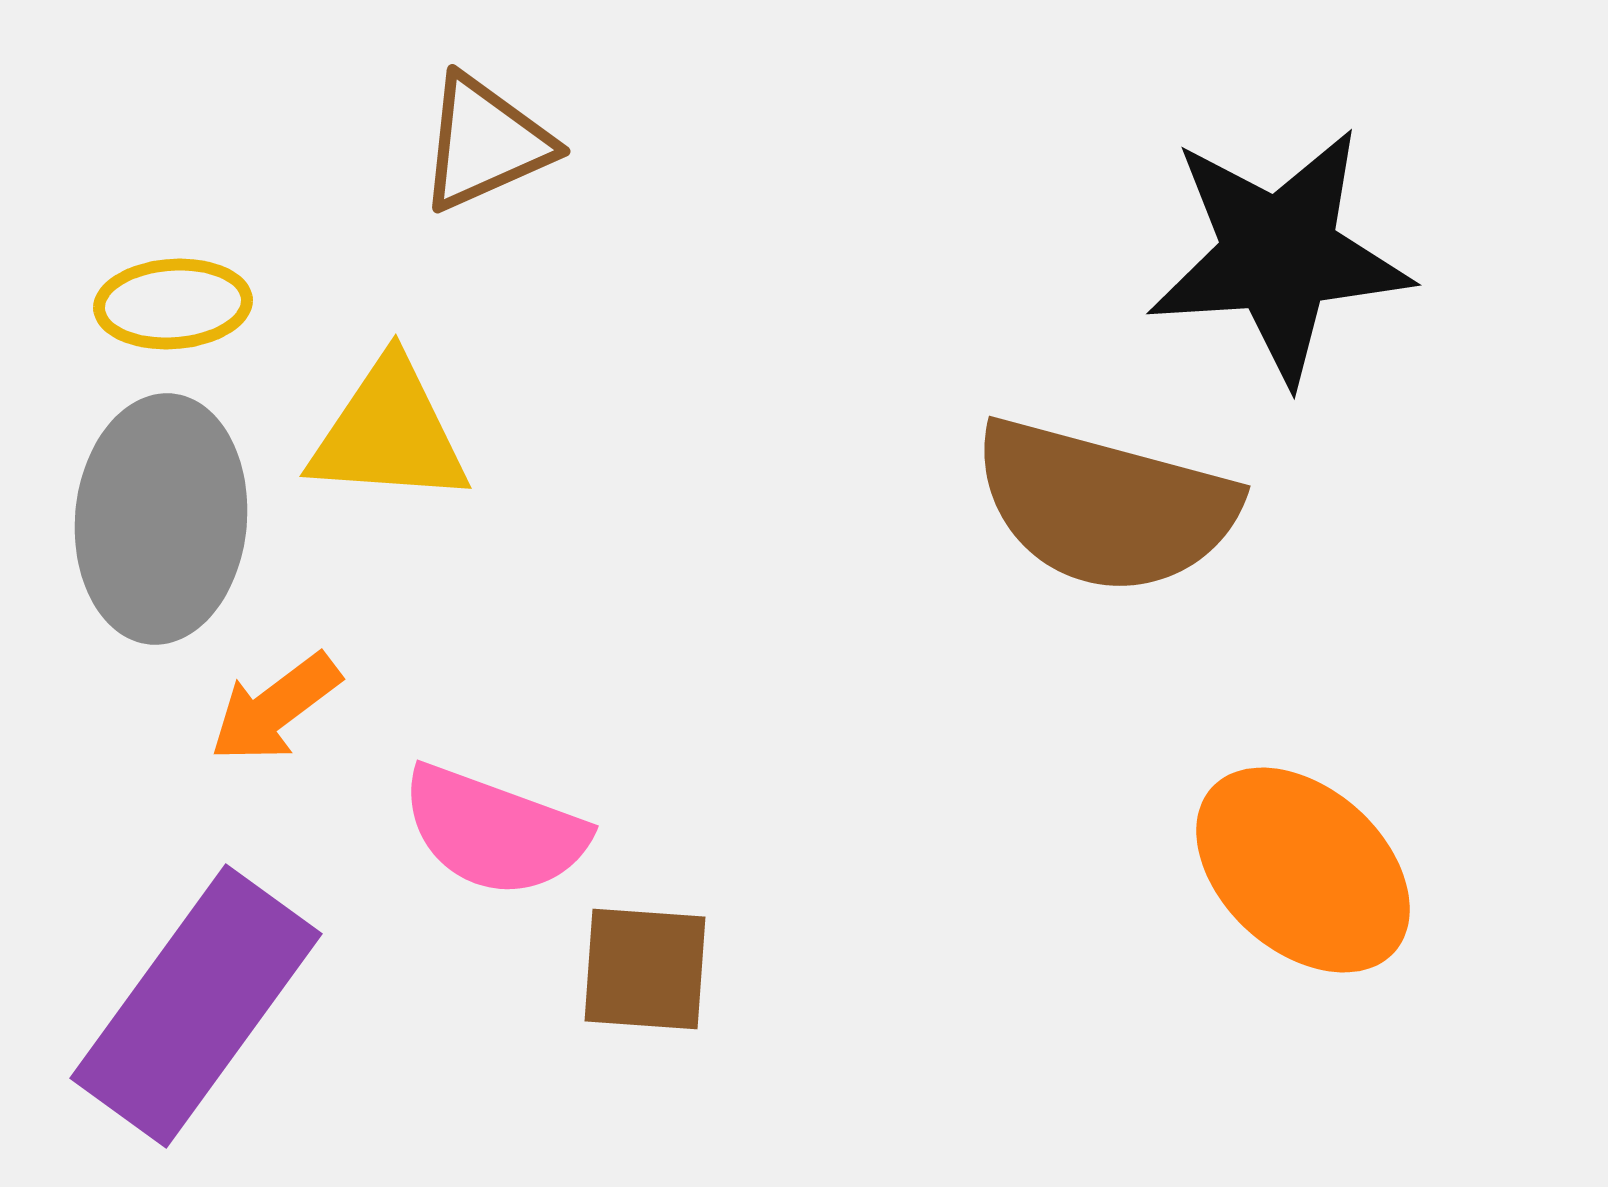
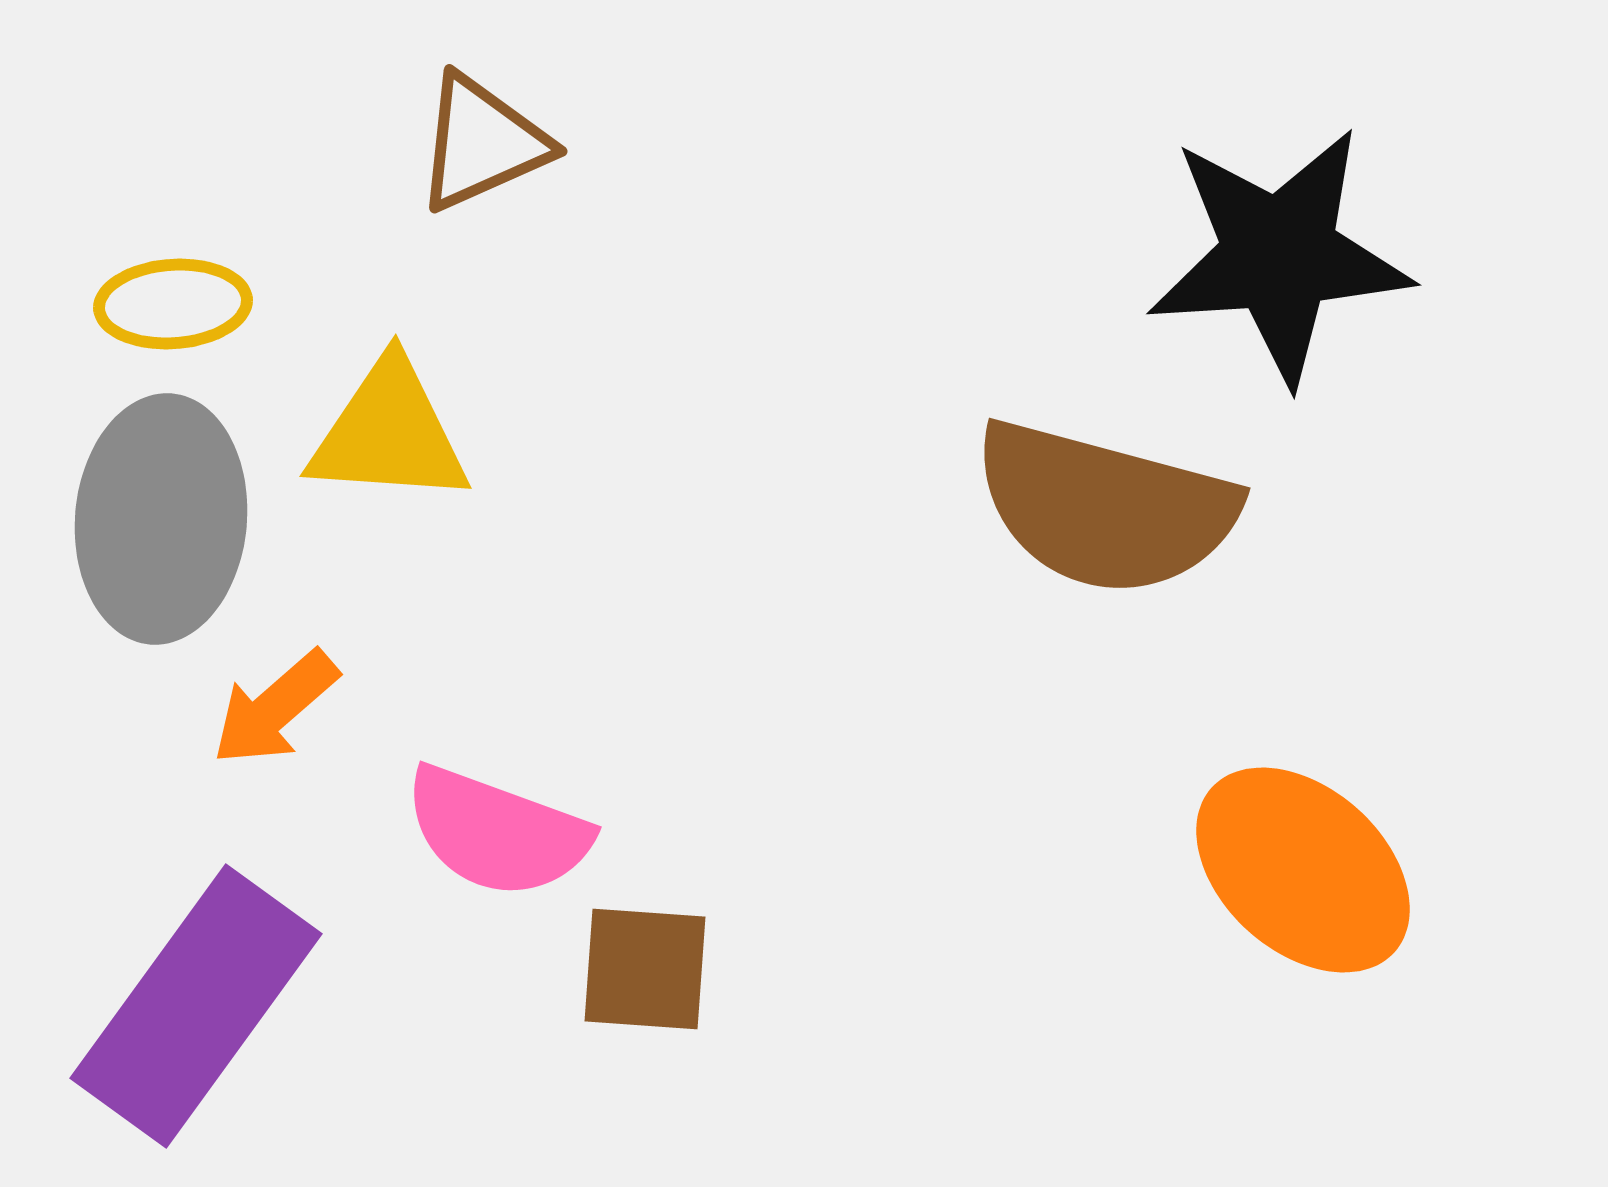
brown triangle: moved 3 px left
brown semicircle: moved 2 px down
orange arrow: rotated 4 degrees counterclockwise
pink semicircle: moved 3 px right, 1 px down
